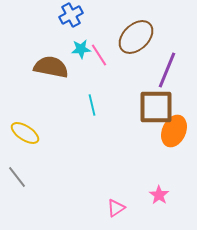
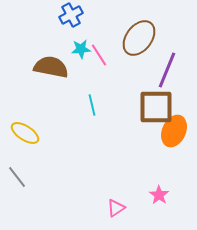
brown ellipse: moved 3 px right, 1 px down; rotated 9 degrees counterclockwise
